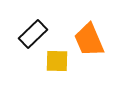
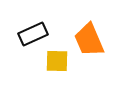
black rectangle: rotated 20 degrees clockwise
